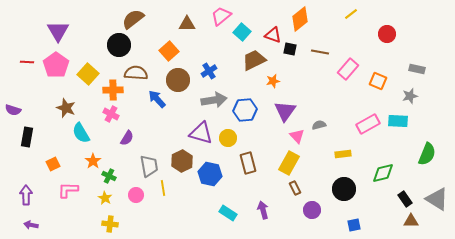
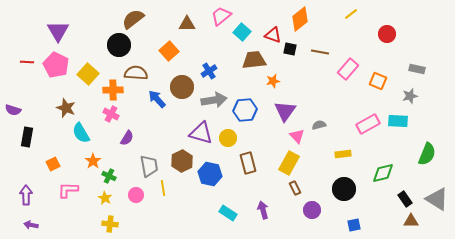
brown trapezoid at (254, 60): rotated 20 degrees clockwise
pink pentagon at (56, 65): rotated 10 degrees counterclockwise
brown circle at (178, 80): moved 4 px right, 7 px down
